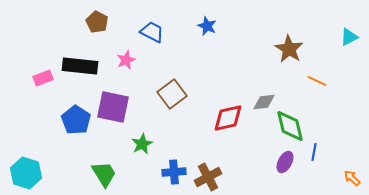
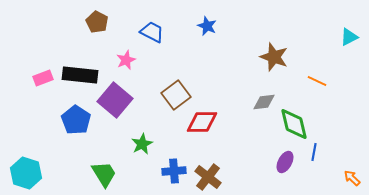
brown star: moved 15 px left, 8 px down; rotated 12 degrees counterclockwise
black rectangle: moved 9 px down
brown square: moved 4 px right, 1 px down
purple square: moved 2 px right, 7 px up; rotated 28 degrees clockwise
red diamond: moved 26 px left, 4 px down; rotated 12 degrees clockwise
green diamond: moved 4 px right, 2 px up
blue cross: moved 1 px up
brown cross: rotated 24 degrees counterclockwise
